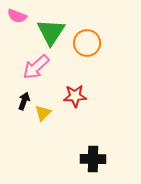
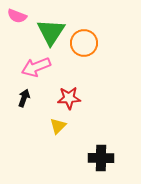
orange circle: moved 3 px left
pink arrow: rotated 20 degrees clockwise
red star: moved 6 px left, 2 px down
black arrow: moved 3 px up
yellow triangle: moved 15 px right, 13 px down
black cross: moved 8 px right, 1 px up
